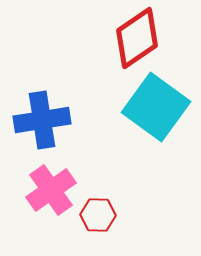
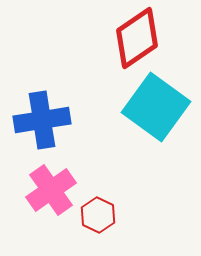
red hexagon: rotated 24 degrees clockwise
